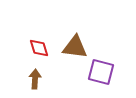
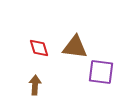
purple square: rotated 8 degrees counterclockwise
brown arrow: moved 6 px down
